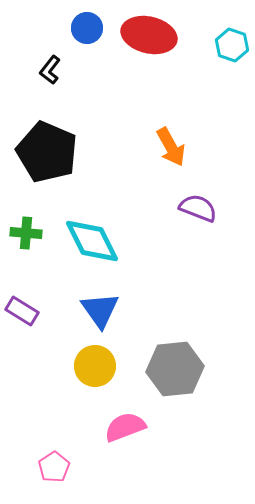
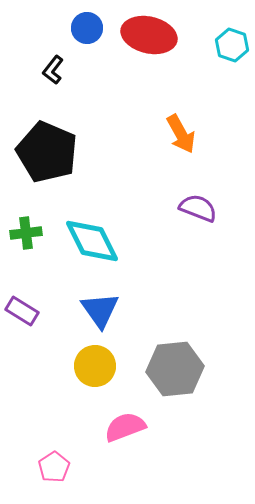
black L-shape: moved 3 px right
orange arrow: moved 10 px right, 13 px up
green cross: rotated 12 degrees counterclockwise
